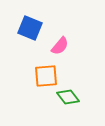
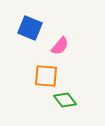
orange square: rotated 10 degrees clockwise
green diamond: moved 3 px left, 3 px down
